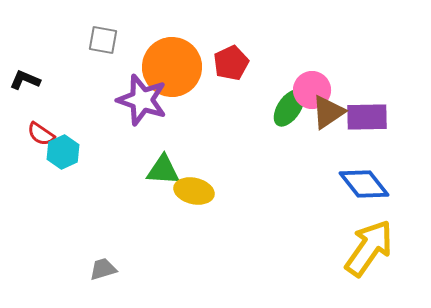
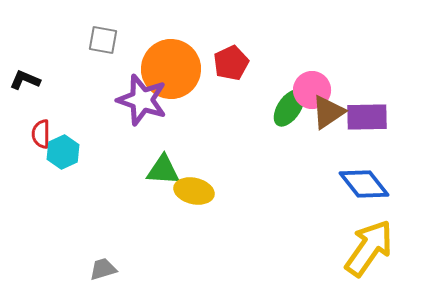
orange circle: moved 1 px left, 2 px down
red semicircle: rotated 56 degrees clockwise
